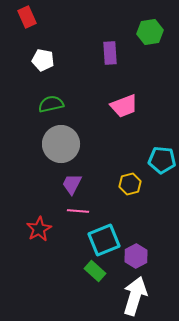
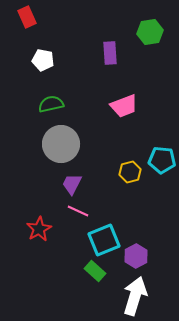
yellow hexagon: moved 12 px up
pink line: rotated 20 degrees clockwise
